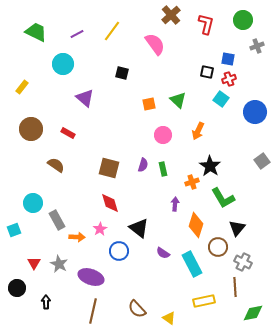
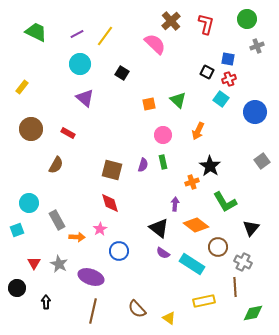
brown cross at (171, 15): moved 6 px down
green circle at (243, 20): moved 4 px right, 1 px up
yellow line at (112, 31): moved 7 px left, 5 px down
pink semicircle at (155, 44): rotated 10 degrees counterclockwise
cyan circle at (63, 64): moved 17 px right
black square at (207, 72): rotated 16 degrees clockwise
black square at (122, 73): rotated 16 degrees clockwise
brown semicircle at (56, 165): rotated 84 degrees clockwise
brown square at (109, 168): moved 3 px right, 2 px down
green rectangle at (163, 169): moved 7 px up
green L-shape at (223, 198): moved 2 px right, 4 px down
cyan circle at (33, 203): moved 4 px left
orange diamond at (196, 225): rotated 70 degrees counterclockwise
black triangle at (139, 228): moved 20 px right
black triangle at (237, 228): moved 14 px right
cyan square at (14, 230): moved 3 px right
cyan rectangle at (192, 264): rotated 30 degrees counterclockwise
